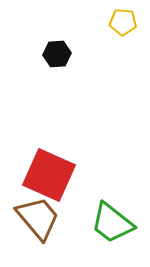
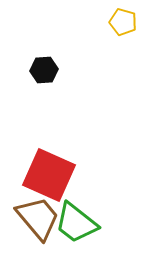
yellow pentagon: rotated 12 degrees clockwise
black hexagon: moved 13 px left, 16 px down
green trapezoid: moved 36 px left
